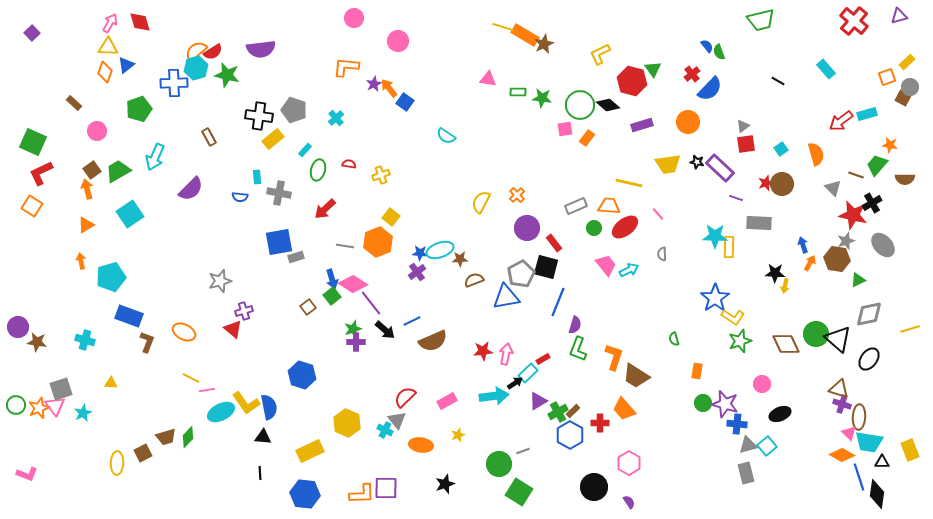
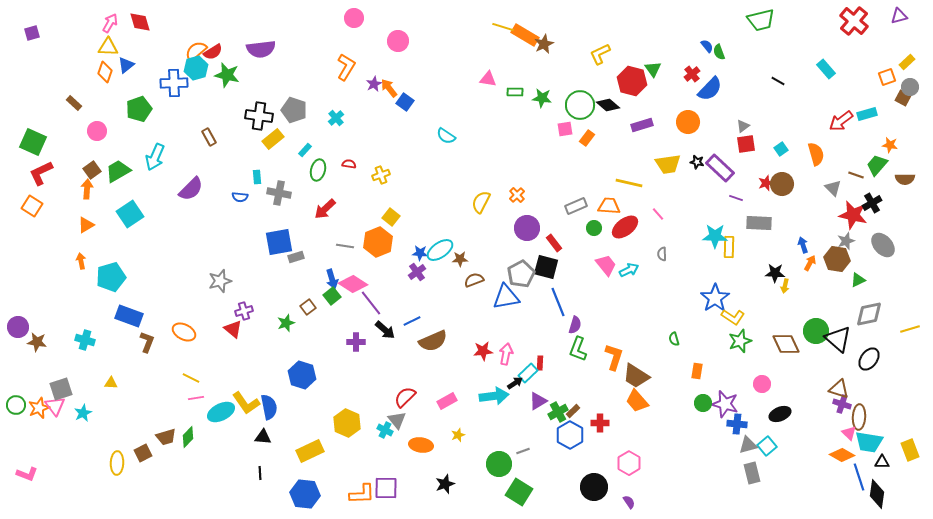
purple square at (32, 33): rotated 28 degrees clockwise
orange L-shape at (346, 67): rotated 116 degrees clockwise
green rectangle at (518, 92): moved 3 px left
orange arrow at (87, 189): rotated 18 degrees clockwise
cyan ellipse at (440, 250): rotated 16 degrees counterclockwise
blue line at (558, 302): rotated 44 degrees counterclockwise
green star at (353, 329): moved 67 px left, 6 px up
green circle at (816, 334): moved 3 px up
red rectangle at (543, 359): moved 3 px left, 4 px down; rotated 56 degrees counterclockwise
pink line at (207, 390): moved 11 px left, 8 px down
orange trapezoid at (624, 409): moved 13 px right, 8 px up
gray rectangle at (746, 473): moved 6 px right
